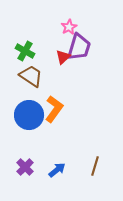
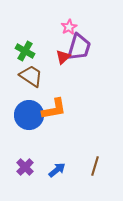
orange L-shape: rotated 44 degrees clockwise
